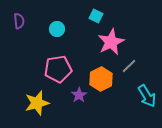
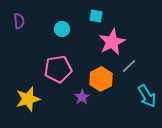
cyan square: rotated 16 degrees counterclockwise
cyan circle: moved 5 px right
pink star: moved 1 px right
purple star: moved 3 px right, 2 px down
yellow star: moved 9 px left, 4 px up
